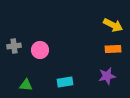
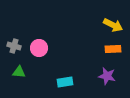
gray cross: rotated 24 degrees clockwise
pink circle: moved 1 px left, 2 px up
purple star: rotated 24 degrees clockwise
green triangle: moved 7 px left, 13 px up
